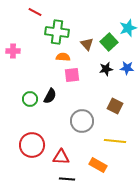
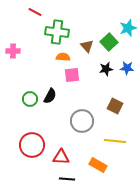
brown triangle: moved 2 px down
